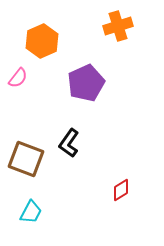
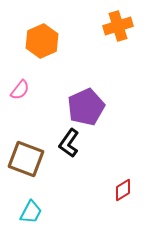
pink semicircle: moved 2 px right, 12 px down
purple pentagon: moved 24 px down
red diamond: moved 2 px right
